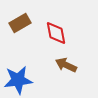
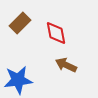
brown rectangle: rotated 15 degrees counterclockwise
